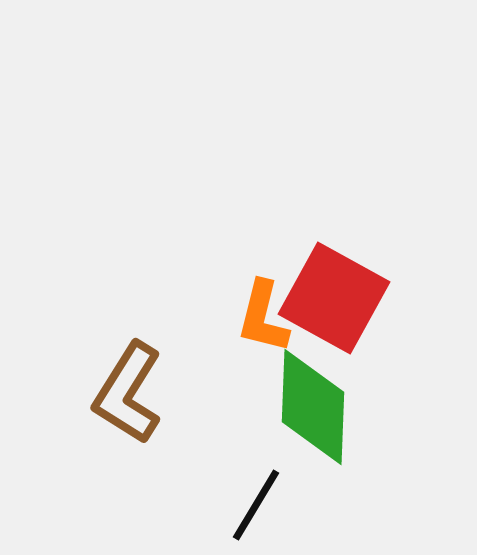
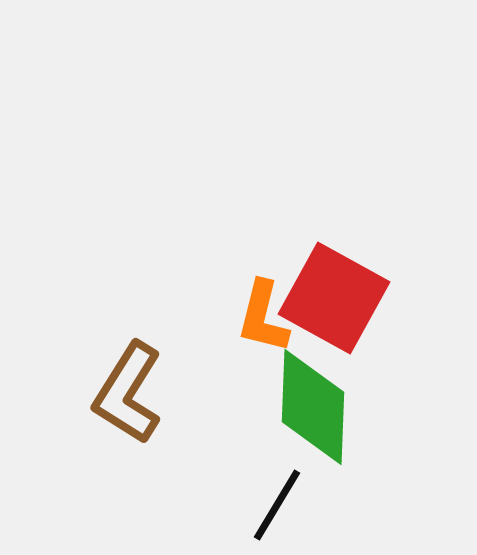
black line: moved 21 px right
